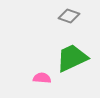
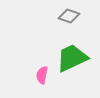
pink semicircle: moved 3 px up; rotated 84 degrees counterclockwise
